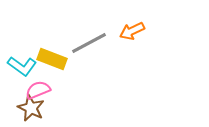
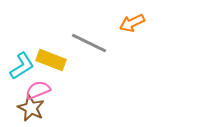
orange arrow: moved 8 px up
gray line: rotated 54 degrees clockwise
yellow rectangle: moved 1 px left, 1 px down
cyan L-shape: rotated 68 degrees counterclockwise
